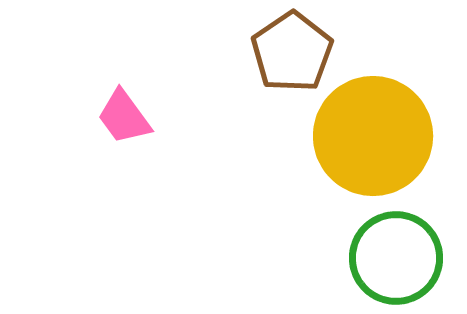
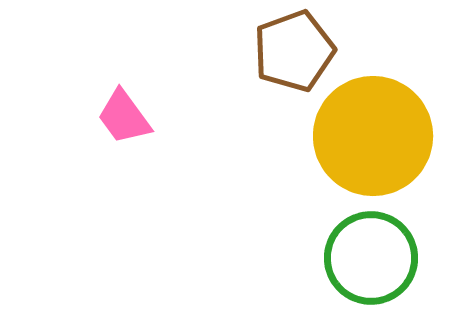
brown pentagon: moved 2 px right, 1 px up; rotated 14 degrees clockwise
green circle: moved 25 px left
